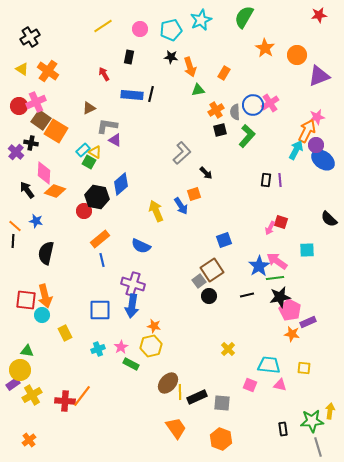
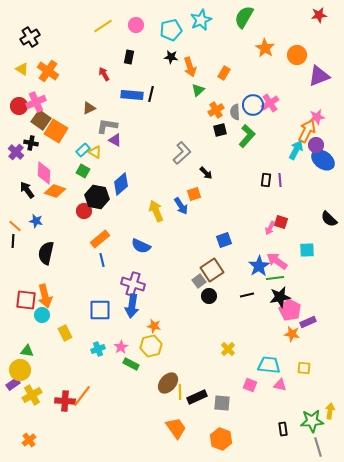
pink circle at (140, 29): moved 4 px left, 4 px up
green triangle at (198, 90): rotated 32 degrees counterclockwise
green square at (89, 162): moved 6 px left, 9 px down
